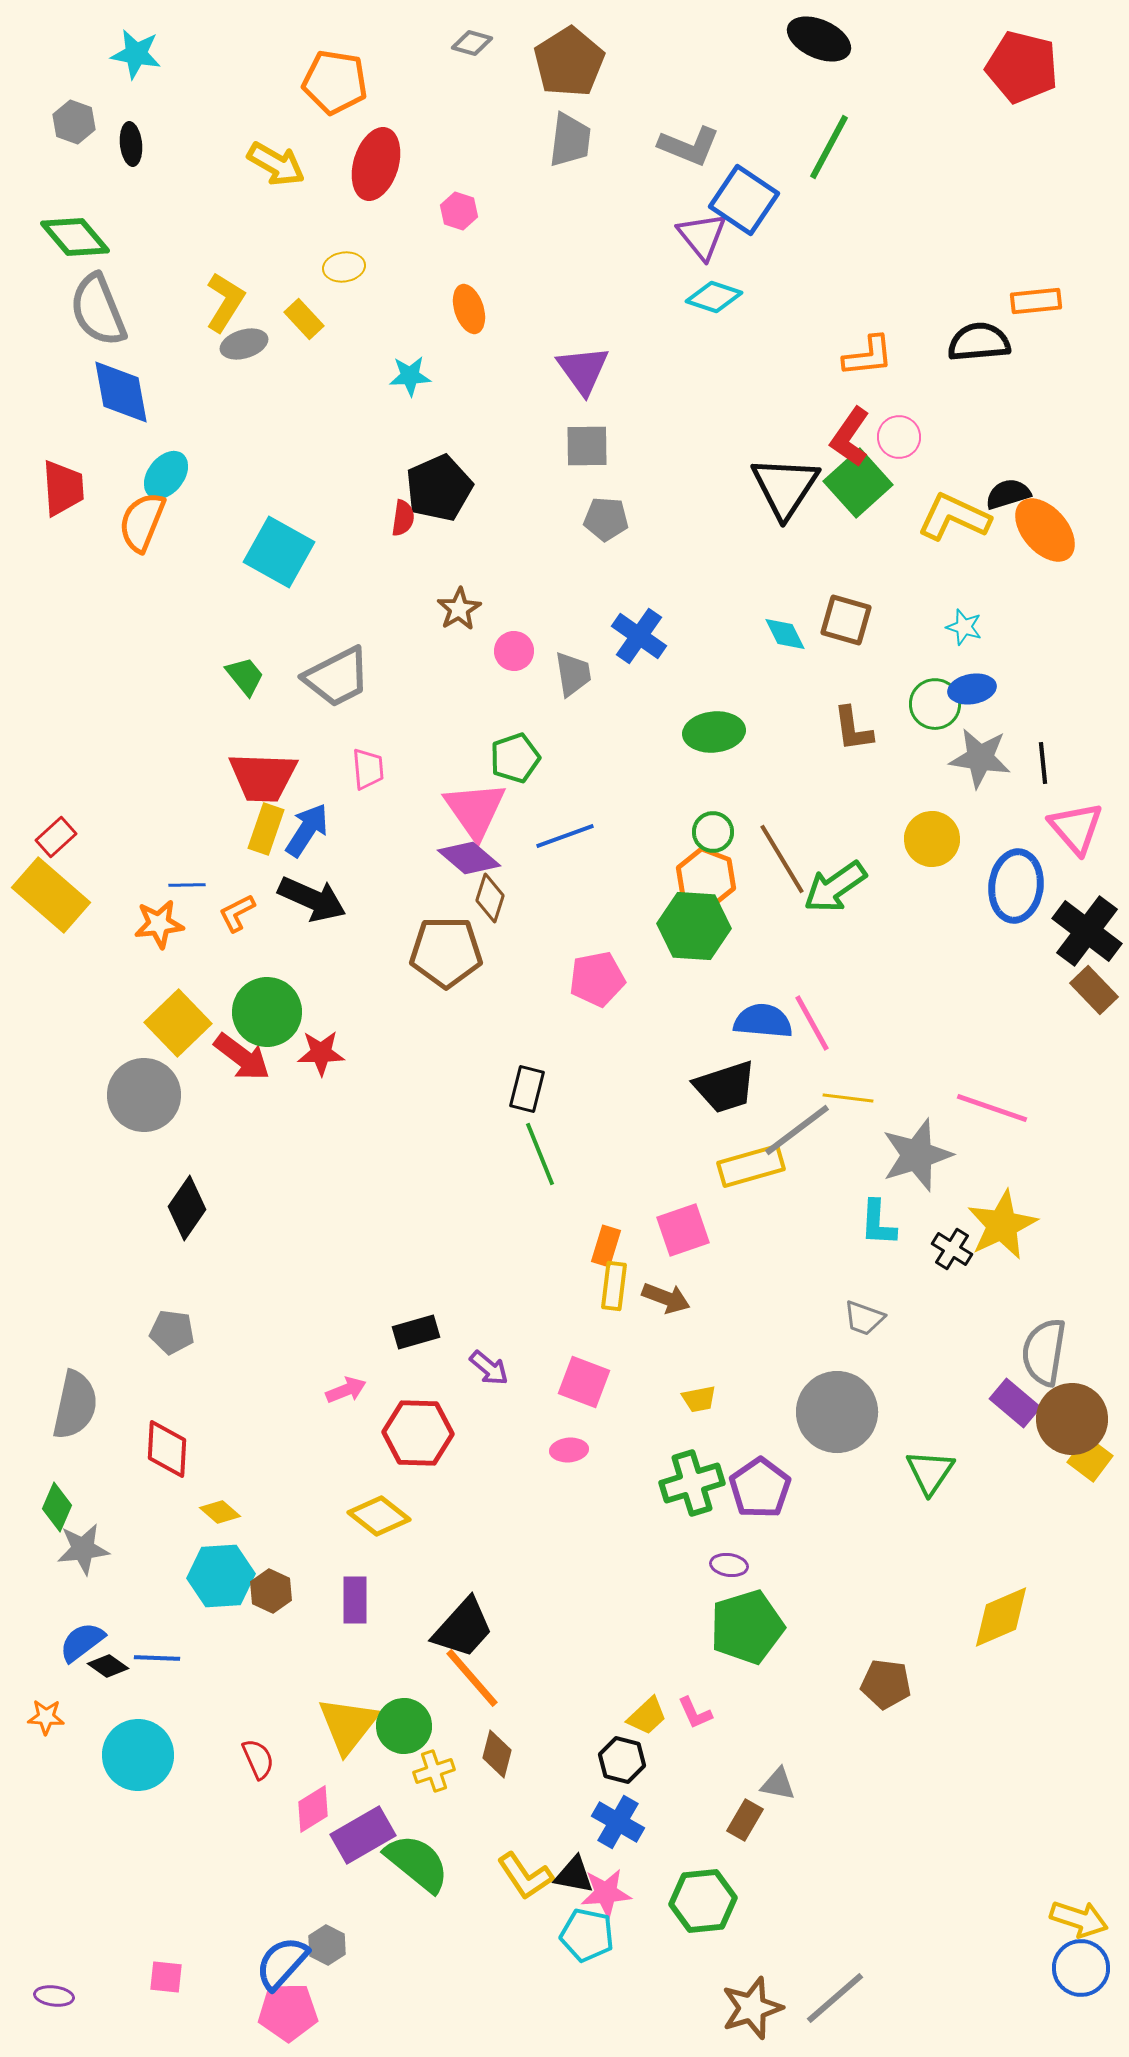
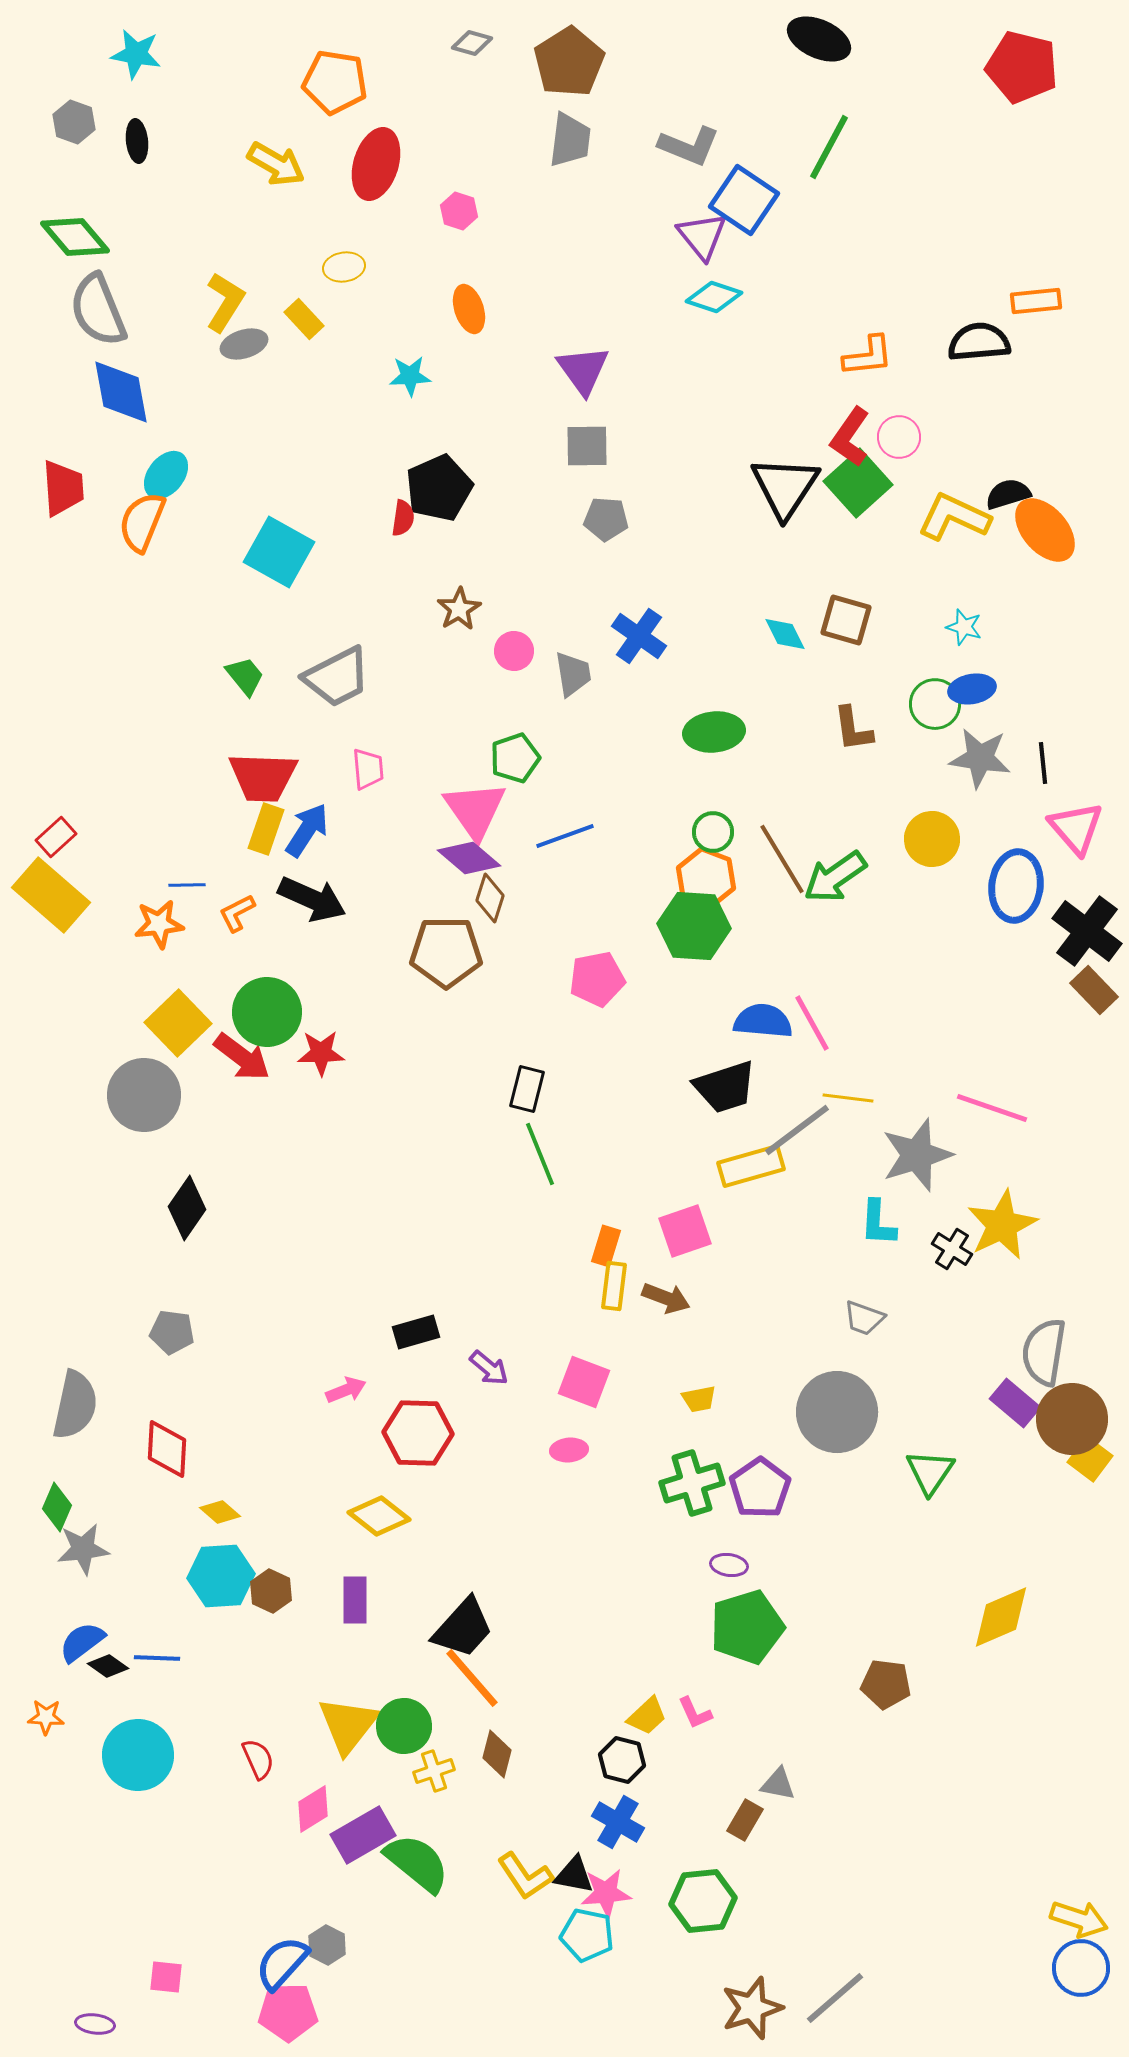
black ellipse at (131, 144): moved 6 px right, 3 px up
green arrow at (835, 887): moved 10 px up
pink square at (683, 1230): moved 2 px right, 1 px down
purple ellipse at (54, 1996): moved 41 px right, 28 px down
